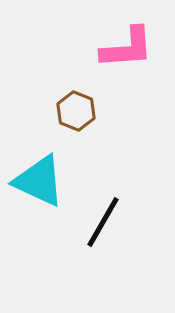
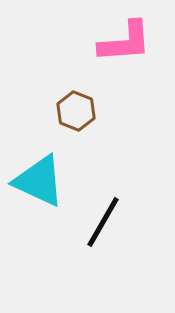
pink L-shape: moved 2 px left, 6 px up
